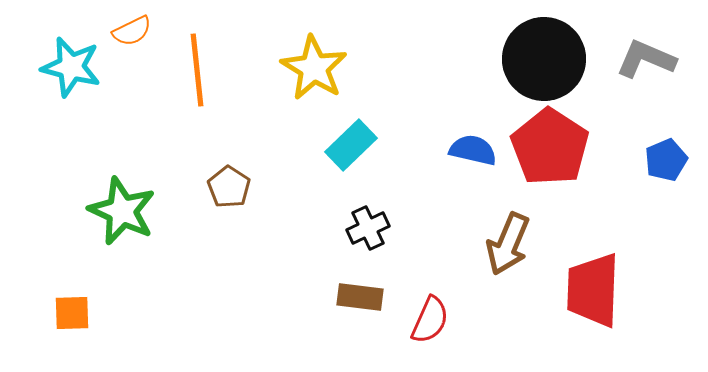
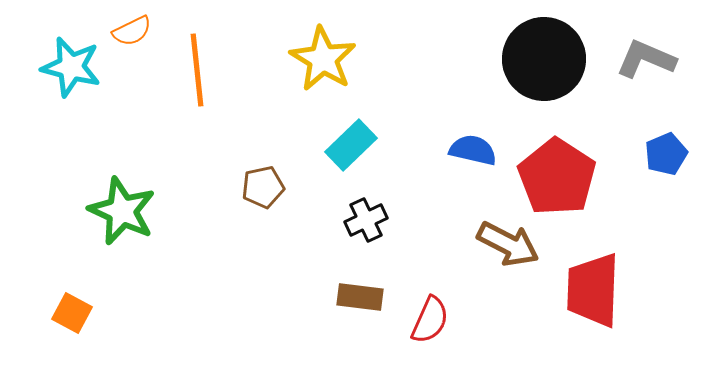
yellow star: moved 9 px right, 9 px up
red pentagon: moved 7 px right, 30 px down
blue pentagon: moved 6 px up
brown pentagon: moved 34 px right; rotated 27 degrees clockwise
black cross: moved 2 px left, 8 px up
brown arrow: rotated 86 degrees counterclockwise
orange square: rotated 30 degrees clockwise
